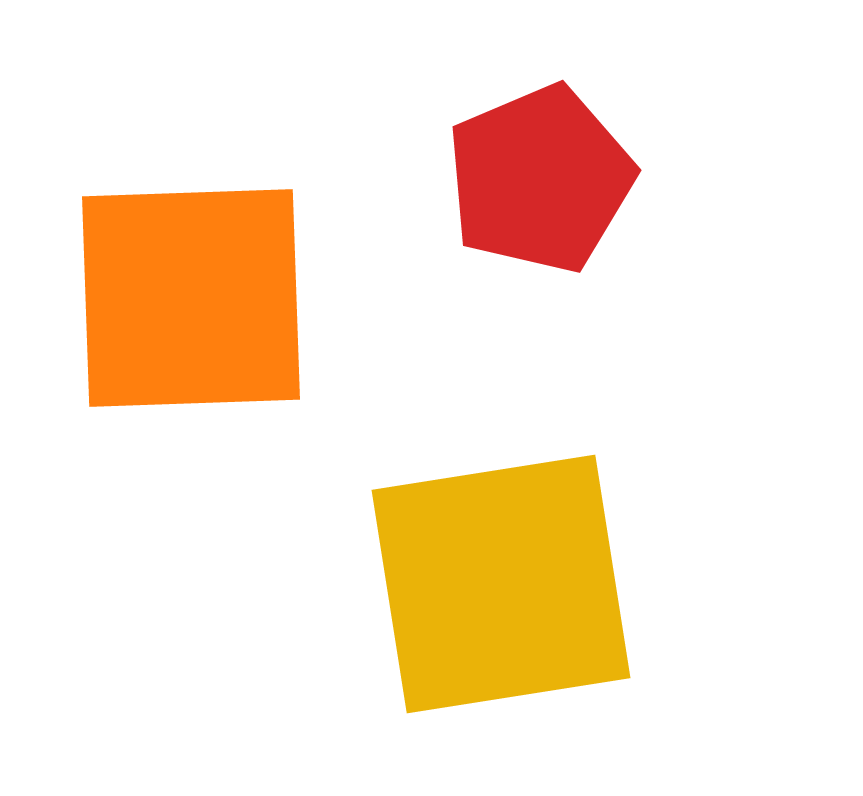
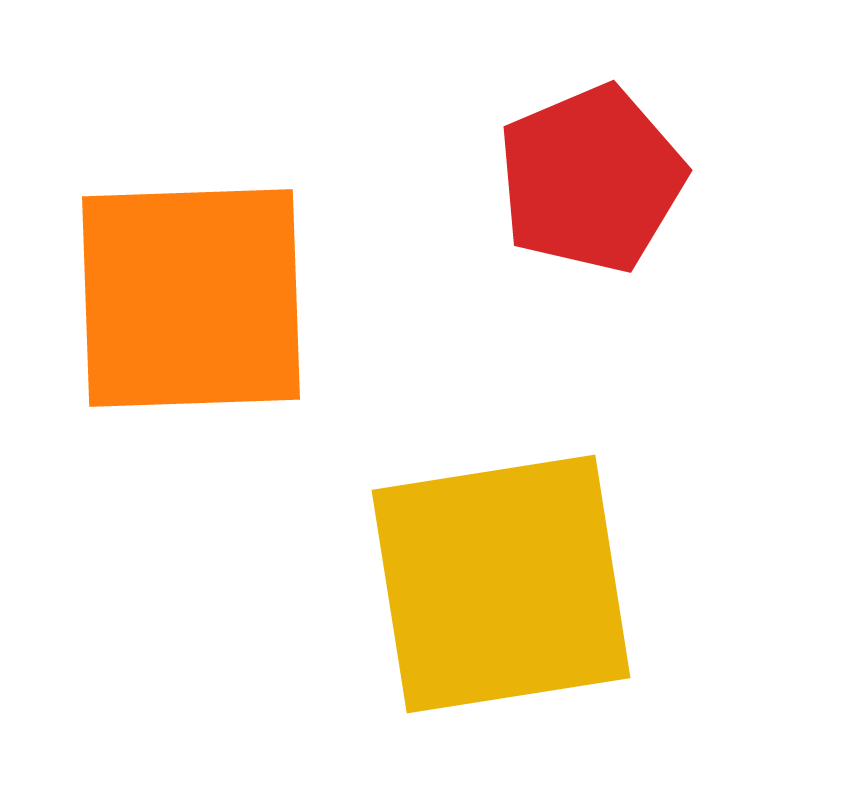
red pentagon: moved 51 px right
